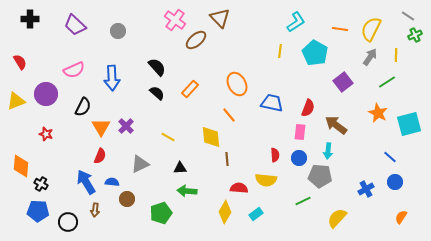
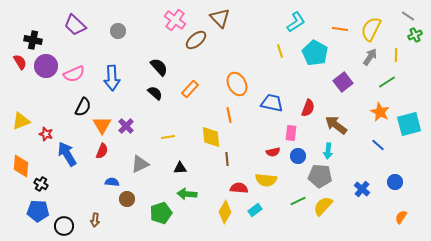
black cross at (30, 19): moved 3 px right, 21 px down; rotated 12 degrees clockwise
yellow line at (280, 51): rotated 24 degrees counterclockwise
black semicircle at (157, 67): moved 2 px right
pink semicircle at (74, 70): moved 4 px down
black semicircle at (157, 93): moved 2 px left
purple circle at (46, 94): moved 28 px up
yellow triangle at (16, 101): moved 5 px right, 20 px down
orange star at (378, 113): moved 2 px right, 1 px up
orange line at (229, 115): rotated 28 degrees clockwise
orange triangle at (101, 127): moved 1 px right, 2 px up
pink rectangle at (300, 132): moved 9 px left, 1 px down
yellow line at (168, 137): rotated 40 degrees counterclockwise
red semicircle at (275, 155): moved 2 px left, 3 px up; rotated 80 degrees clockwise
red semicircle at (100, 156): moved 2 px right, 5 px up
blue line at (390, 157): moved 12 px left, 12 px up
blue circle at (299, 158): moved 1 px left, 2 px up
blue arrow at (86, 182): moved 19 px left, 28 px up
blue cross at (366, 189): moved 4 px left; rotated 21 degrees counterclockwise
green arrow at (187, 191): moved 3 px down
green line at (303, 201): moved 5 px left
brown arrow at (95, 210): moved 10 px down
cyan rectangle at (256, 214): moved 1 px left, 4 px up
yellow semicircle at (337, 218): moved 14 px left, 12 px up
black circle at (68, 222): moved 4 px left, 4 px down
